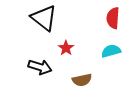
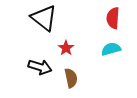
cyan semicircle: moved 2 px up
brown semicircle: moved 11 px left, 2 px up; rotated 90 degrees counterclockwise
